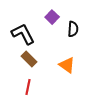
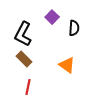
black semicircle: moved 1 px right, 1 px up
black L-shape: rotated 125 degrees counterclockwise
brown rectangle: moved 5 px left
